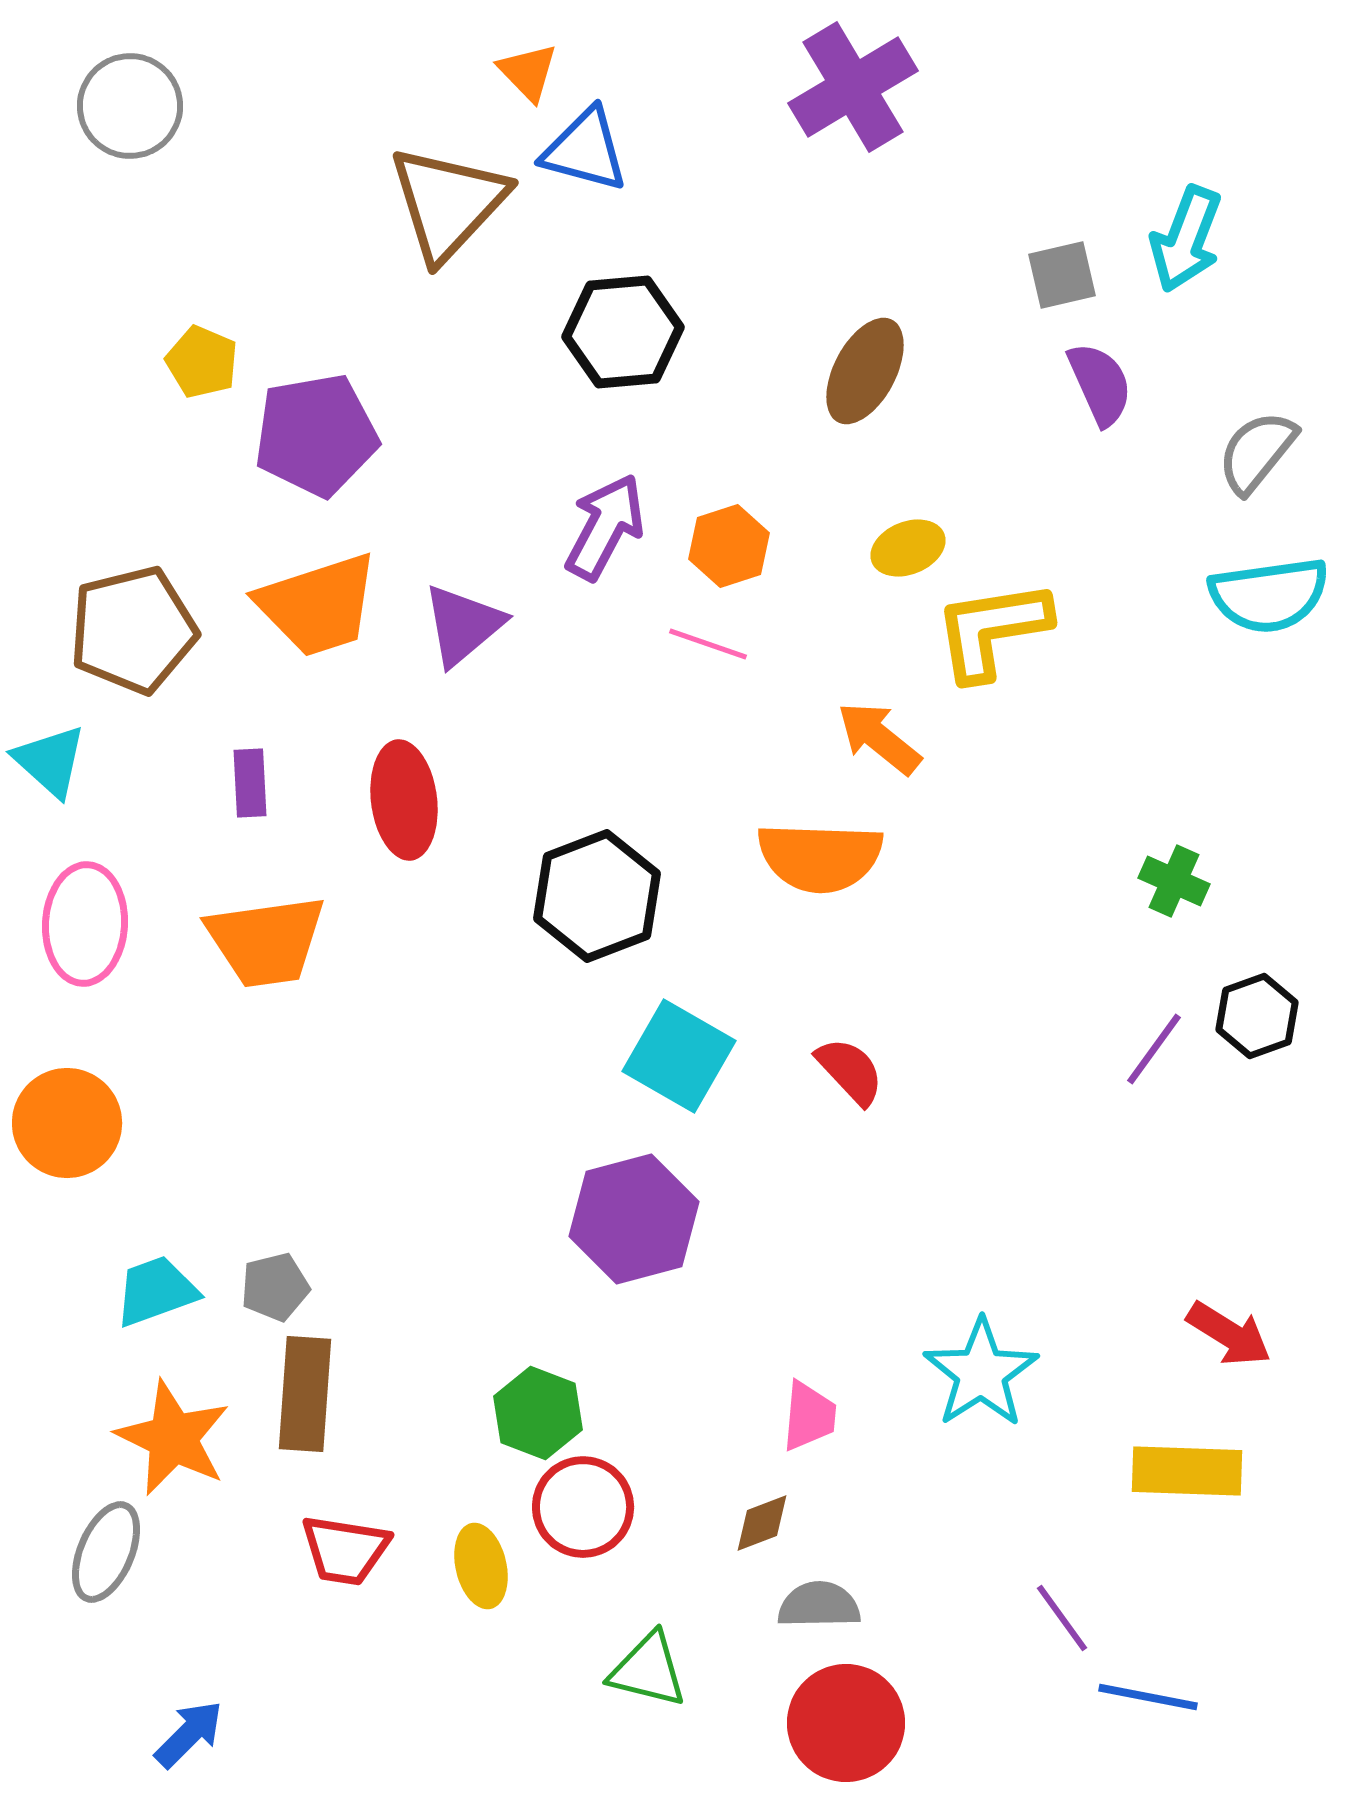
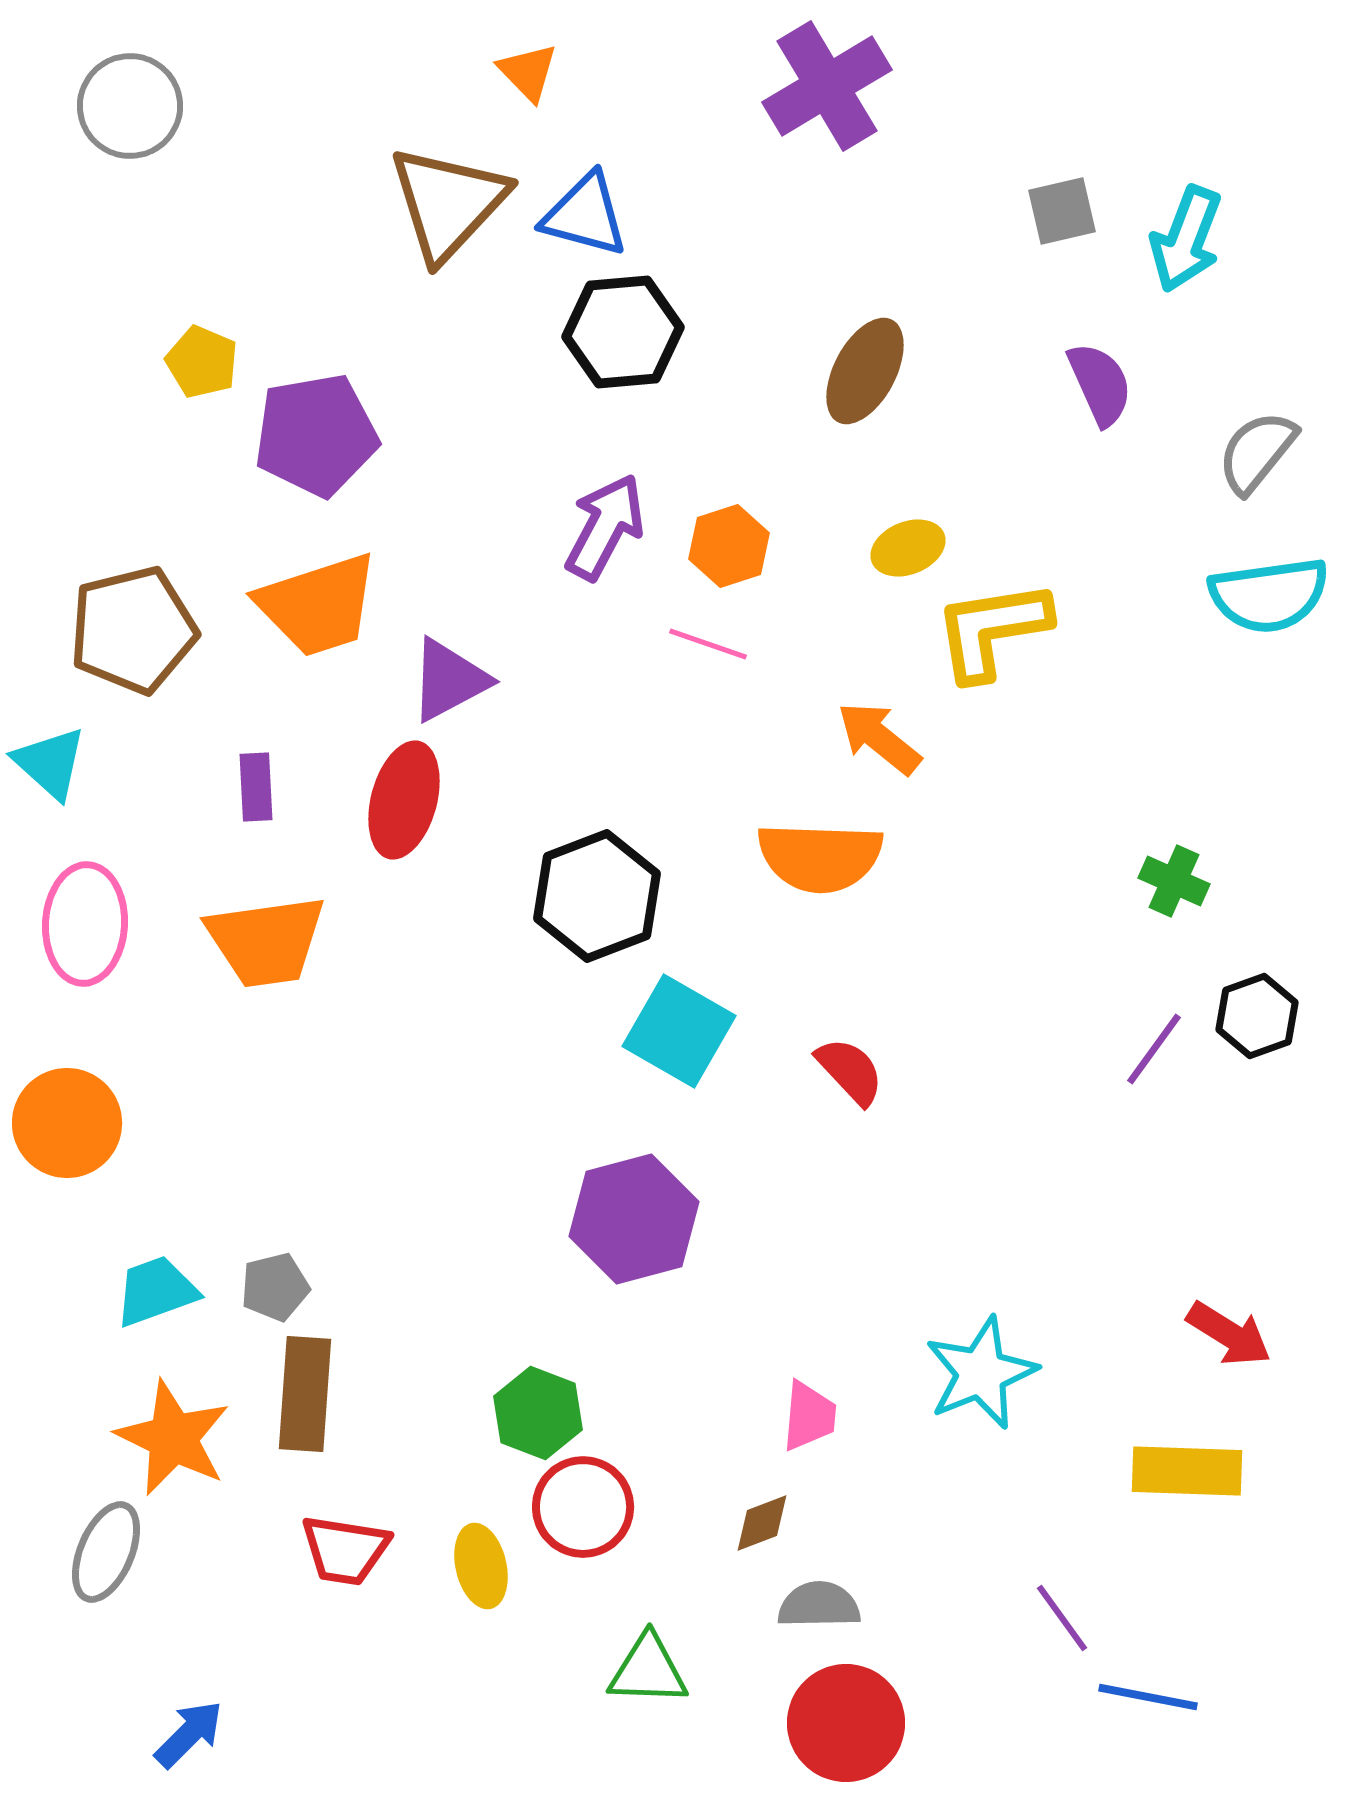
purple cross at (853, 87): moved 26 px left, 1 px up
blue triangle at (585, 150): moved 65 px down
gray square at (1062, 275): moved 64 px up
purple triangle at (463, 625): moved 14 px left, 55 px down; rotated 12 degrees clockwise
cyan triangle at (50, 761): moved 2 px down
purple rectangle at (250, 783): moved 6 px right, 4 px down
red ellipse at (404, 800): rotated 22 degrees clockwise
cyan square at (679, 1056): moved 25 px up
cyan star at (981, 1373): rotated 11 degrees clockwise
green triangle at (648, 1670): rotated 12 degrees counterclockwise
